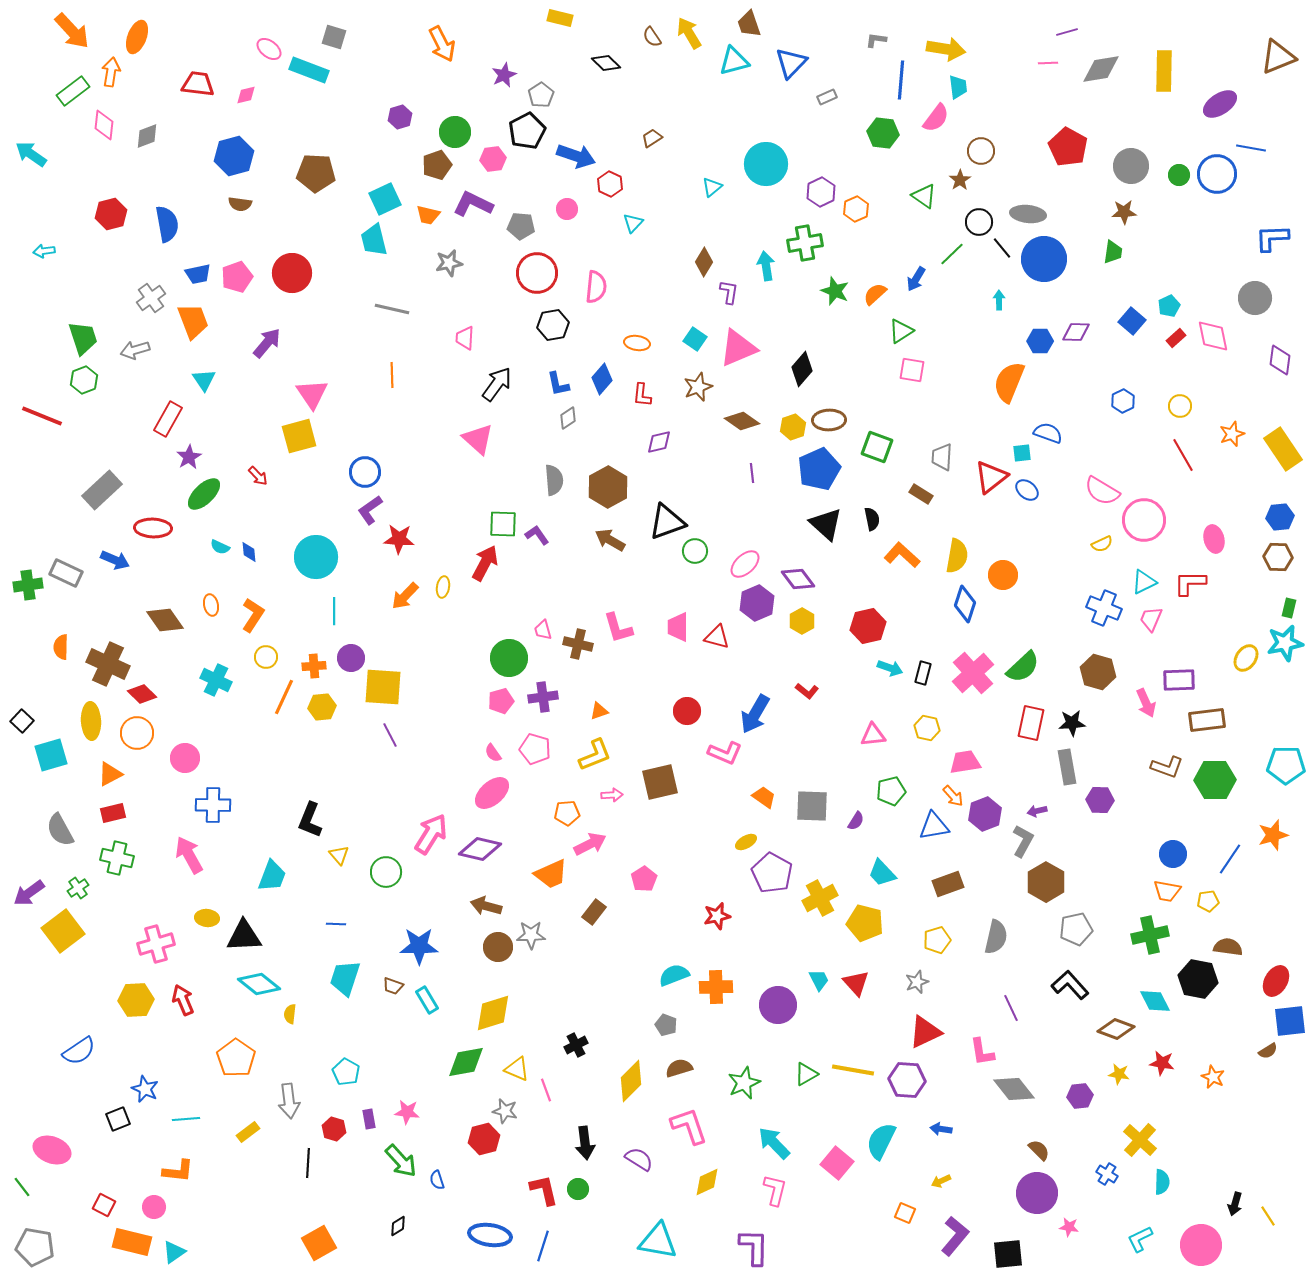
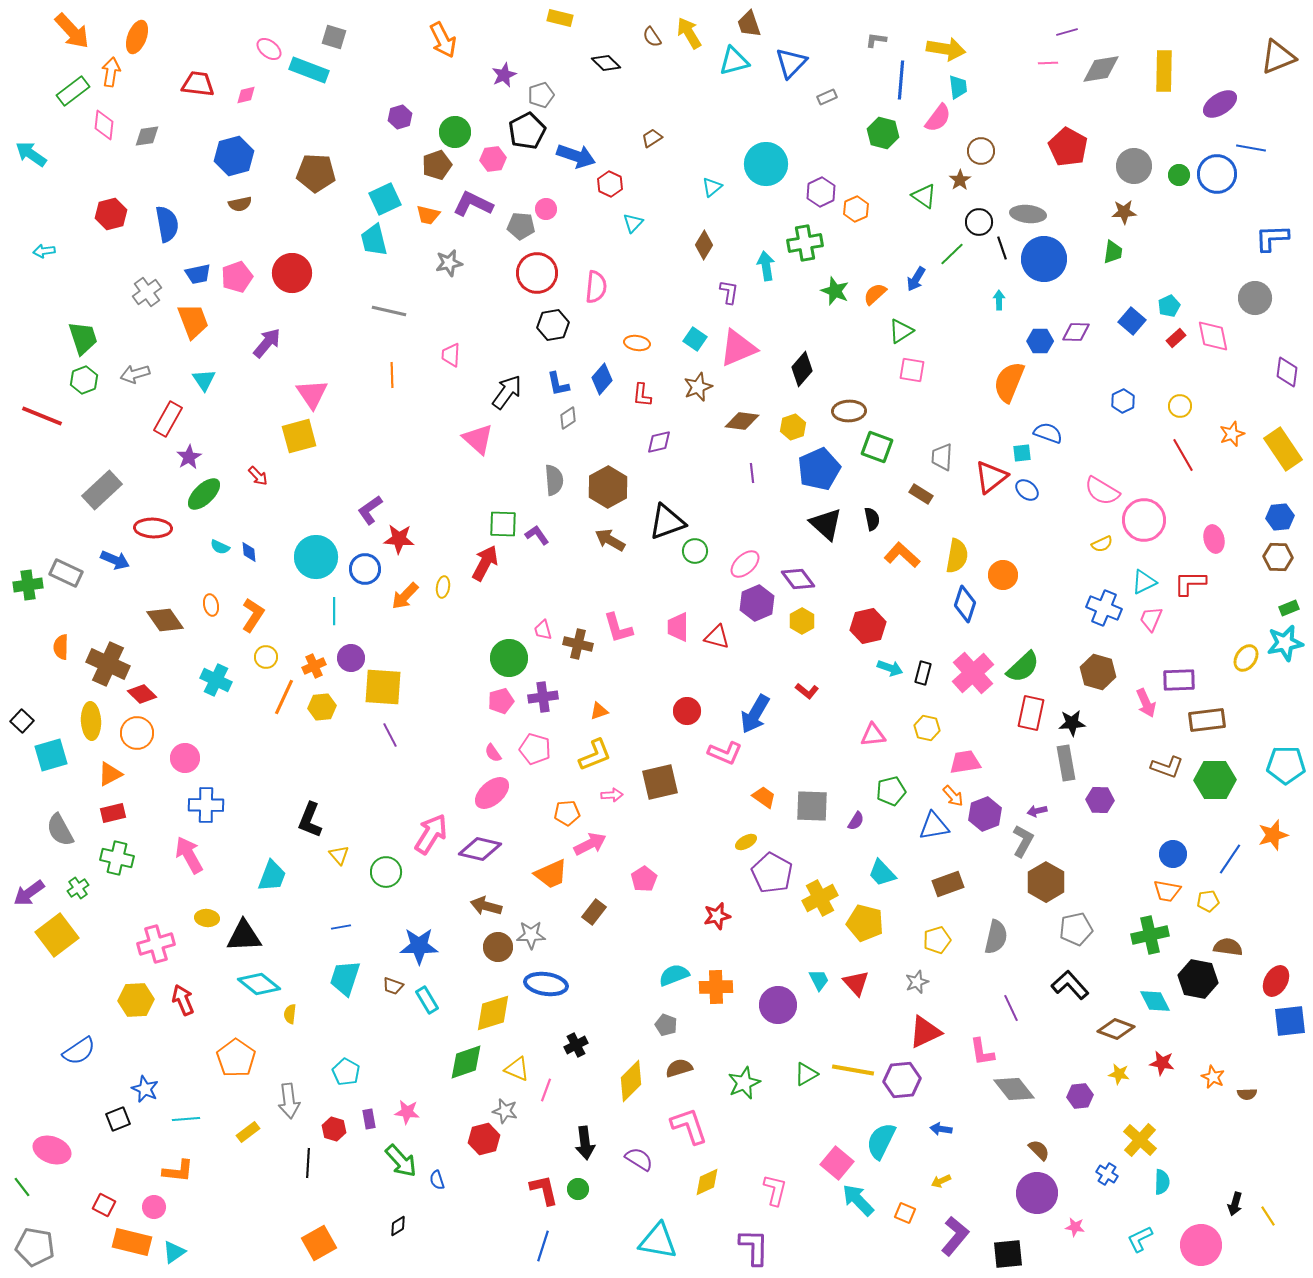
orange arrow at (442, 44): moved 1 px right, 4 px up
gray pentagon at (541, 95): rotated 15 degrees clockwise
pink semicircle at (936, 118): moved 2 px right
green hexagon at (883, 133): rotated 8 degrees clockwise
gray diamond at (147, 136): rotated 12 degrees clockwise
gray circle at (1131, 166): moved 3 px right
brown semicircle at (240, 204): rotated 20 degrees counterclockwise
pink circle at (567, 209): moved 21 px left
black line at (1002, 248): rotated 20 degrees clockwise
brown diamond at (704, 262): moved 17 px up
gray cross at (151, 298): moved 4 px left, 6 px up
gray line at (392, 309): moved 3 px left, 2 px down
pink trapezoid at (465, 338): moved 14 px left, 17 px down
gray arrow at (135, 350): moved 24 px down
purple diamond at (1280, 360): moved 7 px right, 12 px down
black arrow at (497, 384): moved 10 px right, 8 px down
brown ellipse at (829, 420): moved 20 px right, 9 px up
brown diamond at (742, 421): rotated 28 degrees counterclockwise
blue circle at (365, 472): moved 97 px down
green rectangle at (1289, 608): rotated 54 degrees clockwise
orange cross at (314, 666): rotated 20 degrees counterclockwise
red rectangle at (1031, 723): moved 10 px up
gray rectangle at (1067, 767): moved 1 px left, 4 px up
blue cross at (213, 805): moved 7 px left
blue line at (336, 924): moved 5 px right, 3 px down; rotated 12 degrees counterclockwise
yellow square at (63, 931): moved 6 px left, 4 px down
brown semicircle at (1268, 1051): moved 21 px left, 43 px down; rotated 30 degrees clockwise
green diamond at (466, 1062): rotated 9 degrees counterclockwise
purple hexagon at (907, 1080): moved 5 px left; rotated 9 degrees counterclockwise
pink line at (546, 1090): rotated 40 degrees clockwise
cyan arrow at (774, 1143): moved 84 px right, 57 px down
pink star at (1069, 1227): moved 6 px right
blue ellipse at (490, 1235): moved 56 px right, 251 px up
